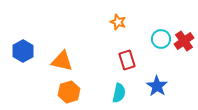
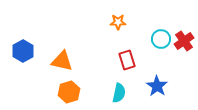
orange star: rotated 21 degrees counterclockwise
